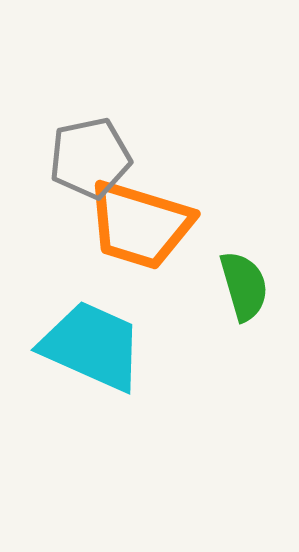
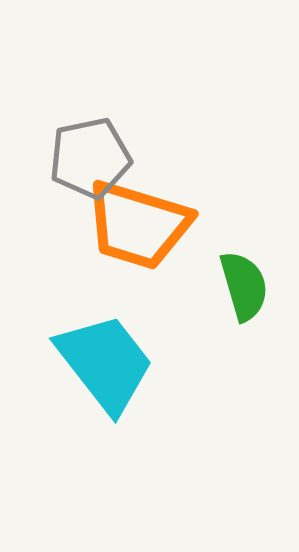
orange trapezoid: moved 2 px left
cyan trapezoid: moved 13 px right, 17 px down; rotated 28 degrees clockwise
